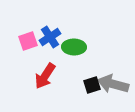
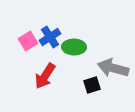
pink square: rotated 12 degrees counterclockwise
gray arrow: moved 16 px up
